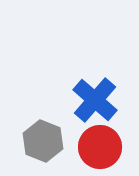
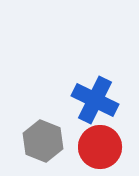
blue cross: rotated 15 degrees counterclockwise
